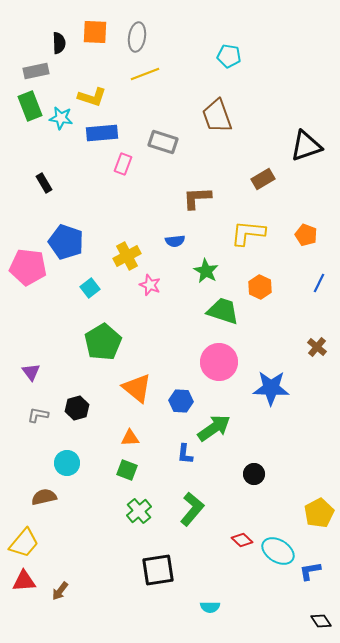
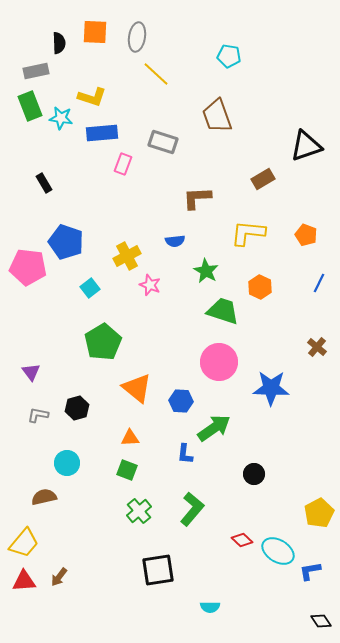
yellow line at (145, 74): moved 11 px right; rotated 64 degrees clockwise
brown arrow at (60, 591): moved 1 px left, 14 px up
